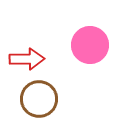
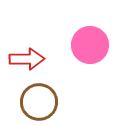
brown circle: moved 3 px down
